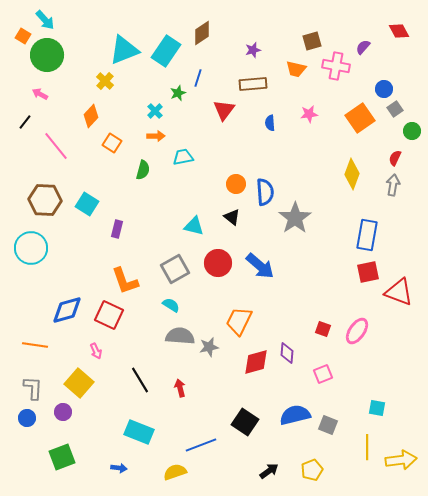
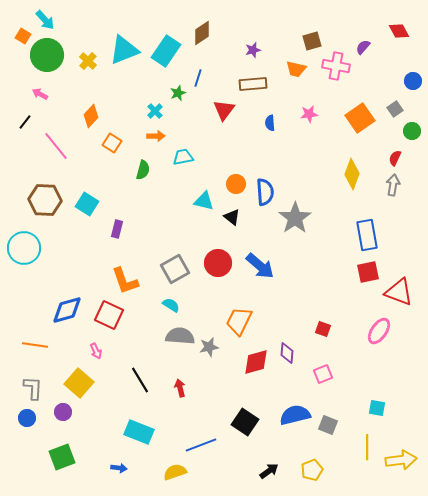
yellow cross at (105, 81): moved 17 px left, 20 px up
blue circle at (384, 89): moved 29 px right, 8 px up
cyan triangle at (194, 226): moved 10 px right, 25 px up
blue rectangle at (367, 235): rotated 20 degrees counterclockwise
cyan circle at (31, 248): moved 7 px left
pink ellipse at (357, 331): moved 22 px right
